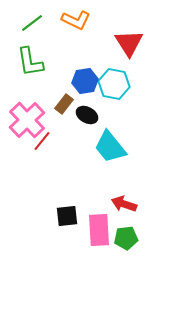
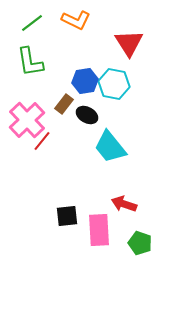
green pentagon: moved 14 px right, 5 px down; rotated 25 degrees clockwise
